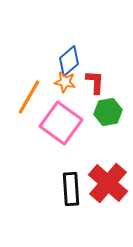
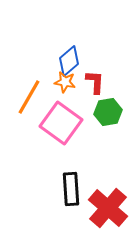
red cross: moved 25 px down
